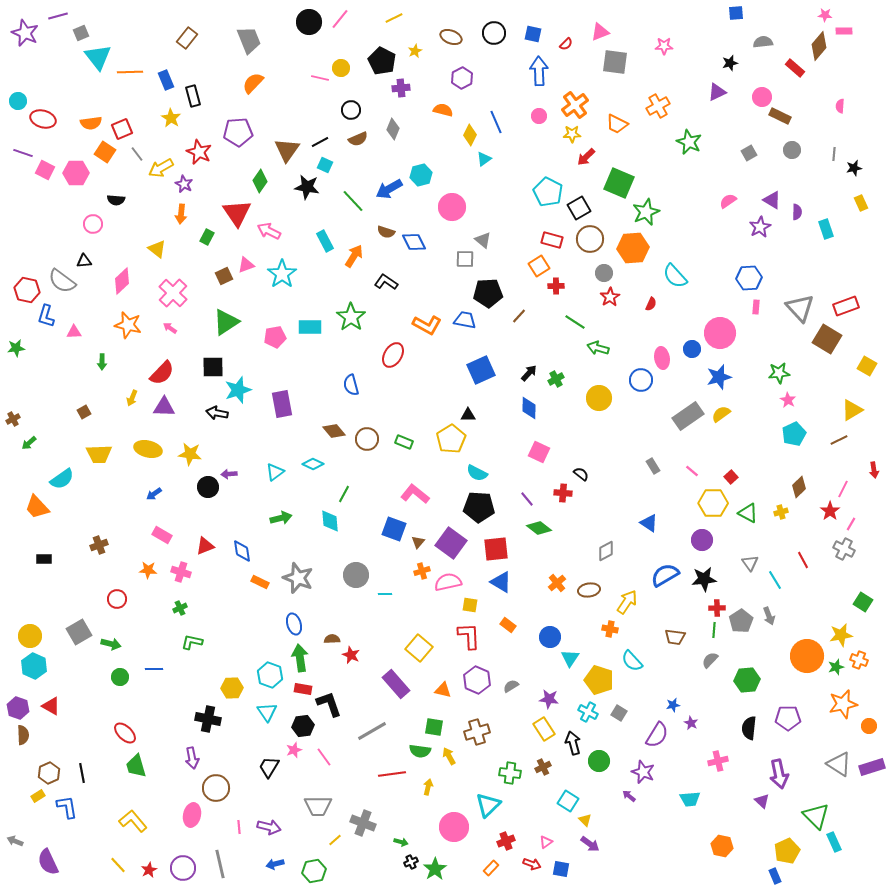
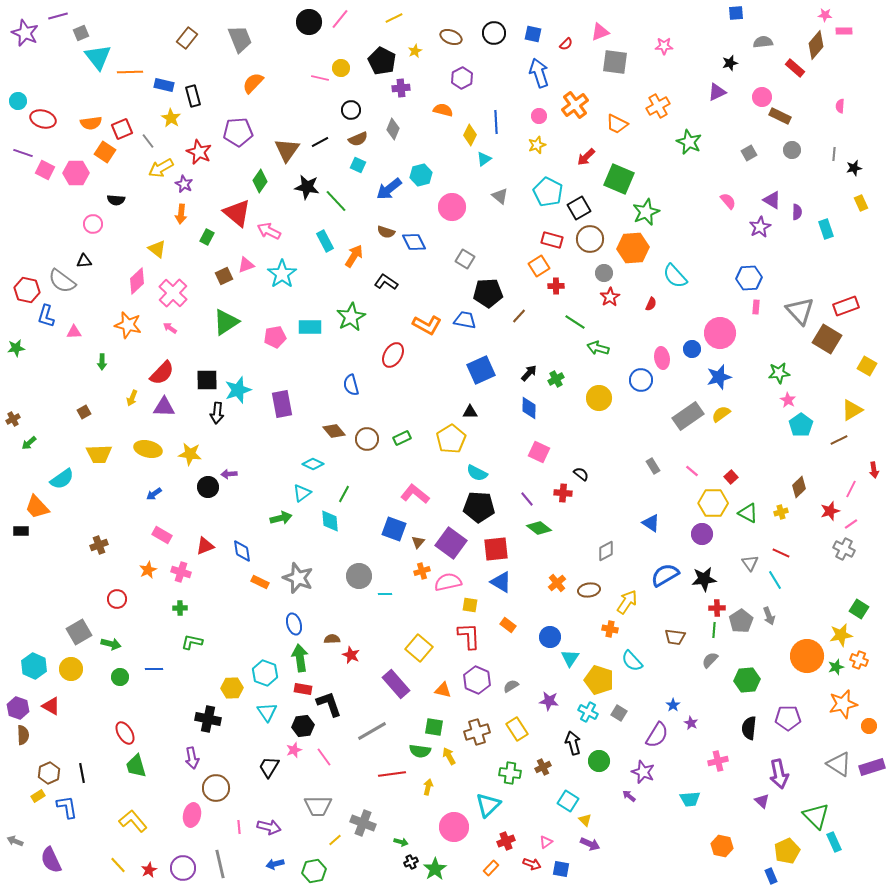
gray trapezoid at (249, 40): moved 9 px left, 1 px up
brown diamond at (819, 46): moved 3 px left, 1 px up
blue arrow at (539, 71): moved 2 px down; rotated 16 degrees counterclockwise
blue rectangle at (166, 80): moved 2 px left, 5 px down; rotated 54 degrees counterclockwise
blue line at (496, 122): rotated 20 degrees clockwise
yellow star at (572, 134): moved 35 px left, 11 px down; rotated 18 degrees counterclockwise
gray line at (137, 154): moved 11 px right, 13 px up
cyan square at (325, 165): moved 33 px right
green square at (619, 183): moved 4 px up
blue arrow at (389, 189): rotated 8 degrees counterclockwise
green line at (353, 201): moved 17 px left
pink semicircle at (728, 201): rotated 84 degrees clockwise
red triangle at (237, 213): rotated 16 degrees counterclockwise
gray triangle at (483, 240): moved 17 px right, 44 px up
gray square at (465, 259): rotated 30 degrees clockwise
pink diamond at (122, 281): moved 15 px right
gray triangle at (800, 308): moved 3 px down
green star at (351, 317): rotated 8 degrees clockwise
black square at (213, 367): moved 6 px left, 13 px down
black arrow at (217, 413): rotated 95 degrees counterclockwise
black triangle at (468, 415): moved 2 px right, 3 px up
cyan pentagon at (794, 434): moved 7 px right, 9 px up; rotated 10 degrees counterclockwise
green rectangle at (404, 442): moved 2 px left, 4 px up; rotated 48 degrees counterclockwise
cyan triangle at (275, 472): moved 27 px right, 21 px down
pink line at (843, 489): moved 8 px right
red star at (830, 511): rotated 18 degrees clockwise
blue triangle at (649, 523): moved 2 px right
pink line at (851, 524): rotated 24 degrees clockwise
purple circle at (702, 540): moved 6 px up
black rectangle at (44, 559): moved 23 px left, 28 px up
red line at (803, 560): moved 22 px left, 7 px up; rotated 36 degrees counterclockwise
orange star at (148, 570): rotated 30 degrees counterclockwise
gray circle at (356, 575): moved 3 px right, 1 px down
green square at (863, 602): moved 4 px left, 7 px down
green cross at (180, 608): rotated 24 degrees clockwise
yellow circle at (30, 636): moved 41 px right, 33 px down
cyan hexagon at (270, 675): moved 5 px left, 2 px up
purple star at (549, 699): moved 2 px down
blue star at (673, 705): rotated 24 degrees counterclockwise
yellow rectangle at (544, 729): moved 27 px left
red ellipse at (125, 733): rotated 15 degrees clockwise
purple arrow at (590, 844): rotated 12 degrees counterclockwise
purple semicircle at (48, 862): moved 3 px right, 2 px up
blue rectangle at (775, 876): moved 4 px left
